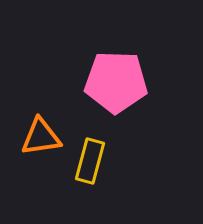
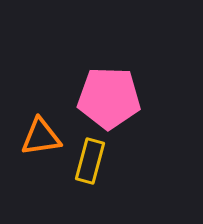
pink pentagon: moved 7 px left, 16 px down
